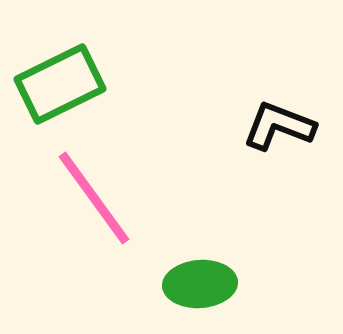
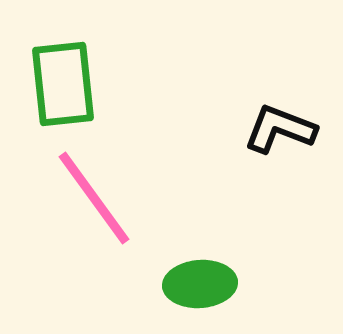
green rectangle: moved 3 px right; rotated 70 degrees counterclockwise
black L-shape: moved 1 px right, 3 px down
